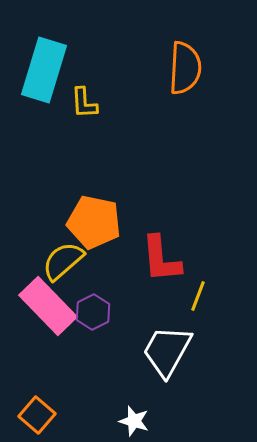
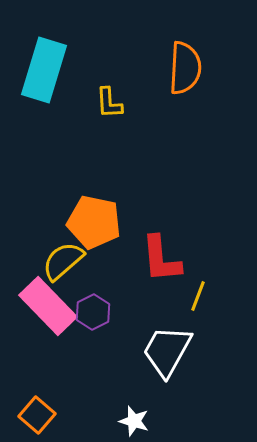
yellow L-shape: moved 25 px right
